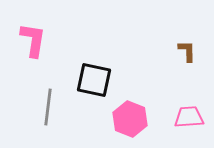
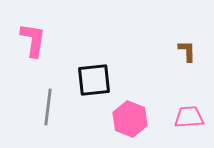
black square: rotated 18 degrees counterclockwise
